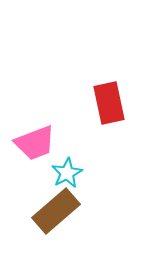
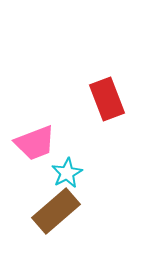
red rectangle: moved 2 px left, 4 px up; rotated 9 degrees counterclockwise
